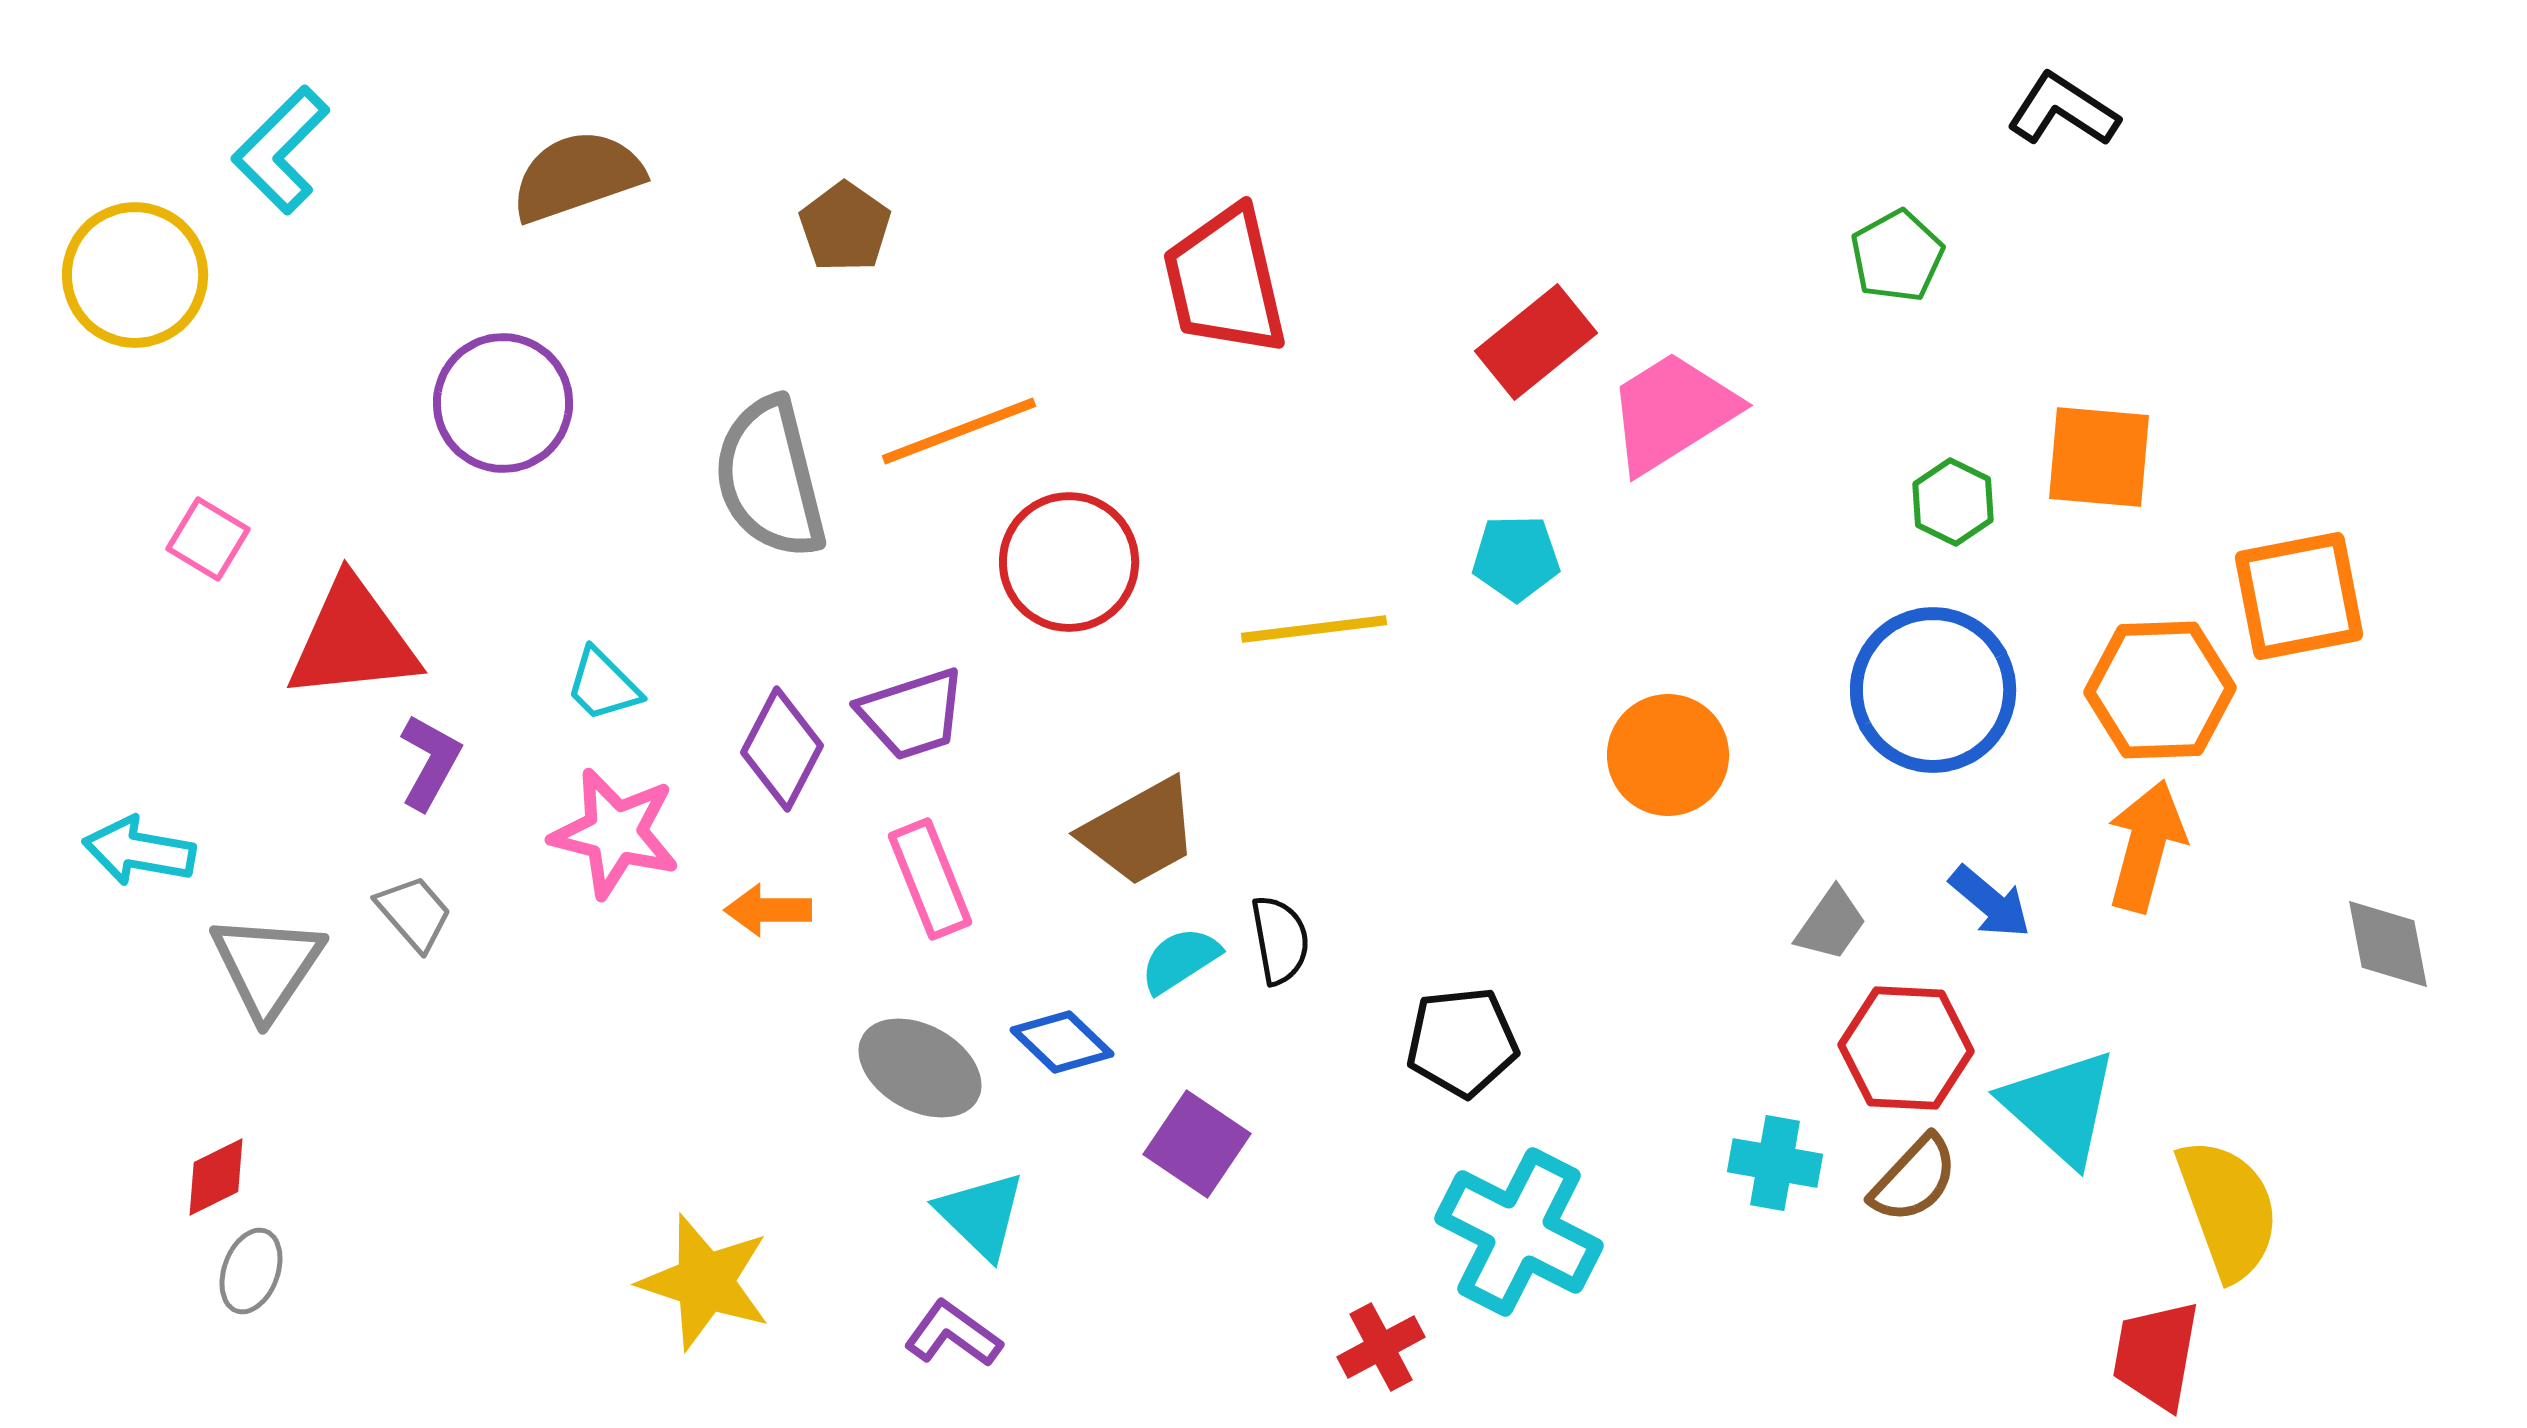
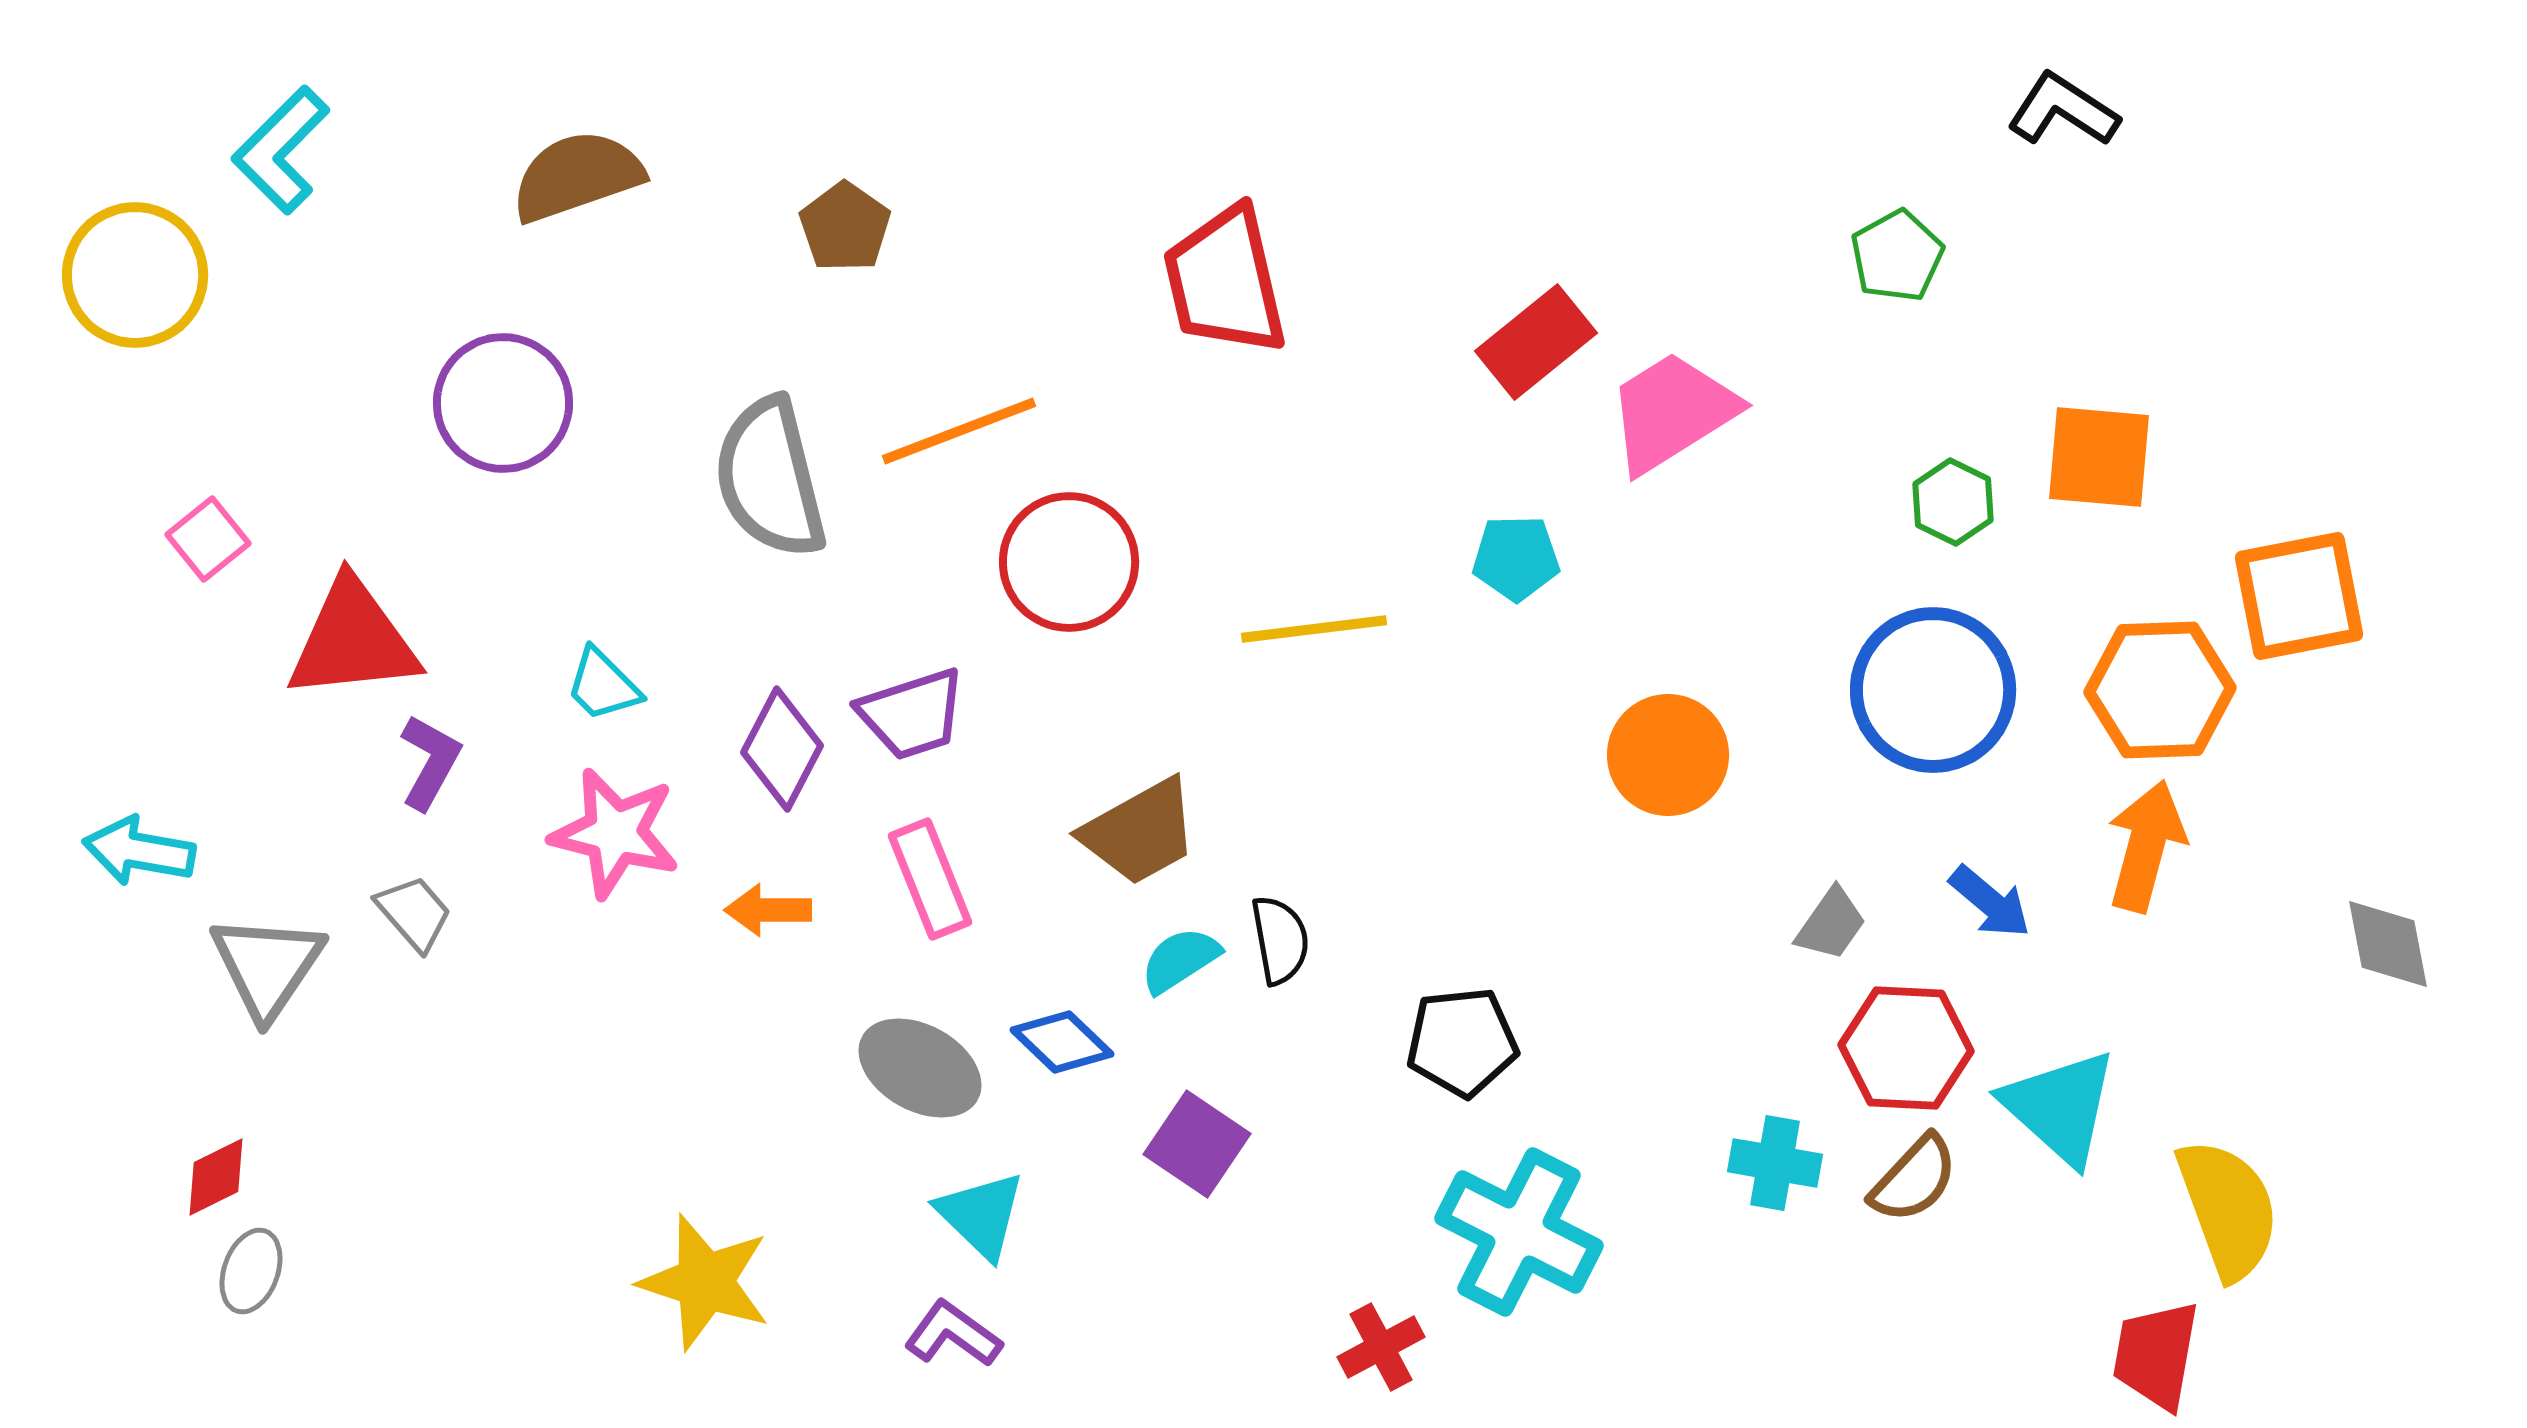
pink square at (208, 539): rotated 20 degrees clockwise
